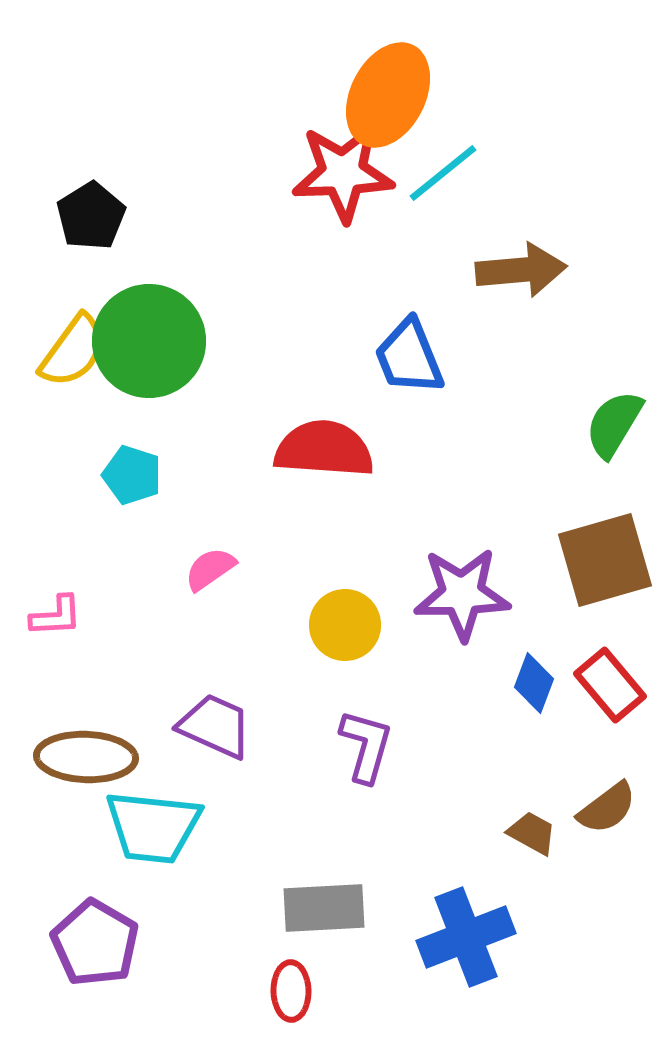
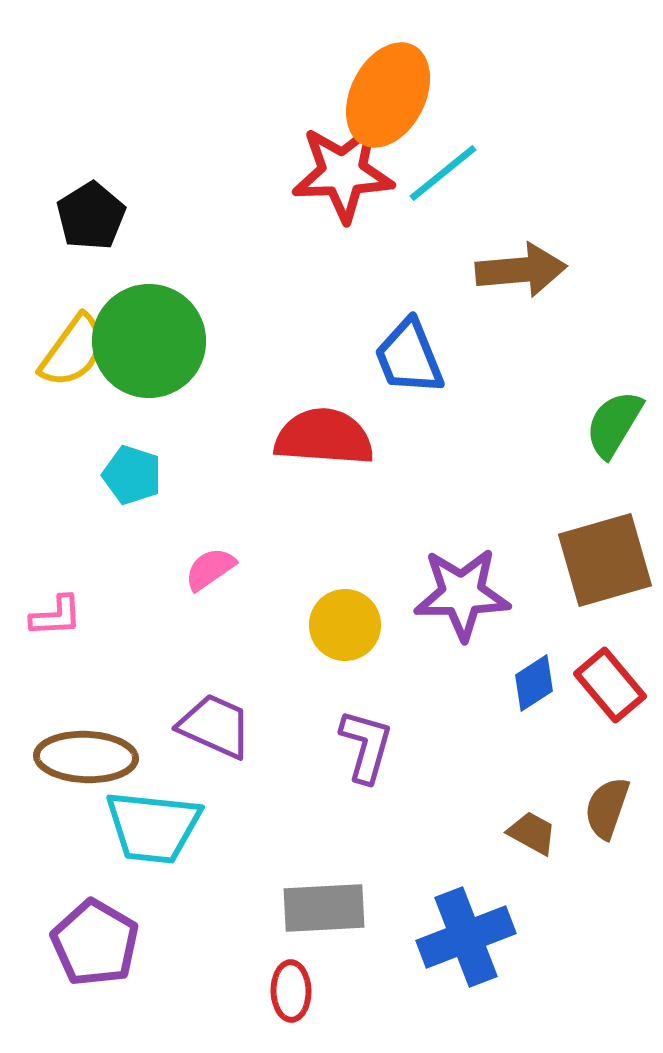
red semicircle: moved 12 px up
blue diamond: rotated 36 degrees clockwise
brown semicircle: rotated 146 degrees clockwise
